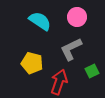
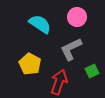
cyan semicircle: moved 3 px down
yellow pentagon: moved 2 px left, 1 px down; rotated 15 degrees clockwise
